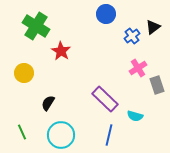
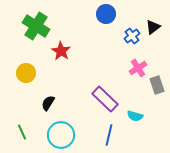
yellow circle: moved 2 px right
